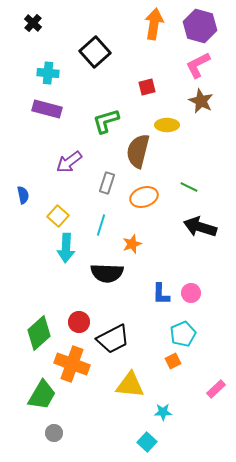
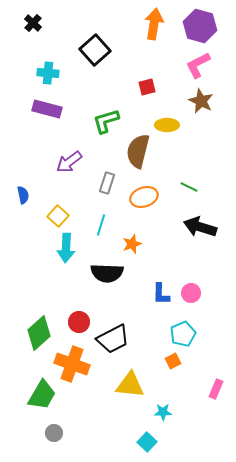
black square: moved 2 px up
pink rectangle: rotated 24 degrees counterclockwise
